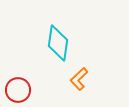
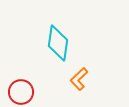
red circle: moved 3 px right, 2 px down
